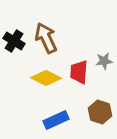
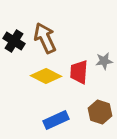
brown arrow: moved 1 px left
yellow diamond: moved 2 px up
